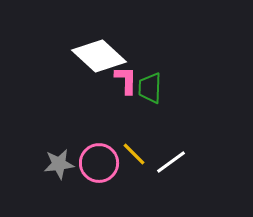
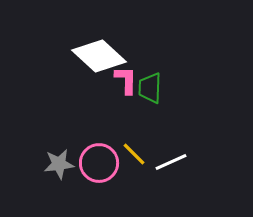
white line: rotated 12 degrees clockwise
